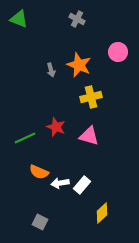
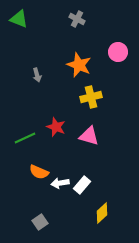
gray arrow: moved 14 px left, 5 px down
gray square: rotated 28 degrees clockwise
